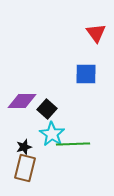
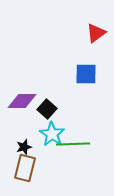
red triangle: rotated 30 degrees clockwise
